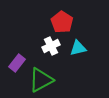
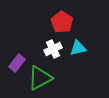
white cross: moved 2 px right, 3 px down
green triangle: moved 1 px left, 2 px up
